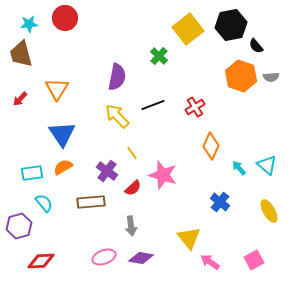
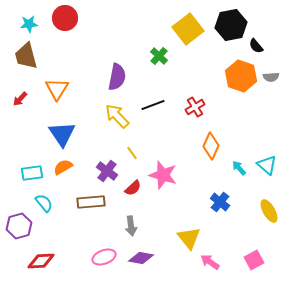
brown trapezoid: moved 5 px right, 2 px down
